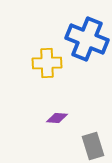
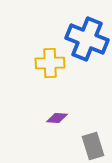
yellow cross: moved 3 px right
